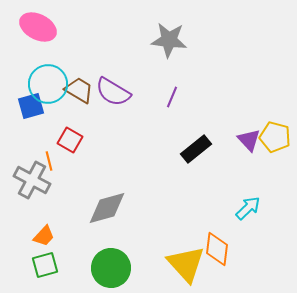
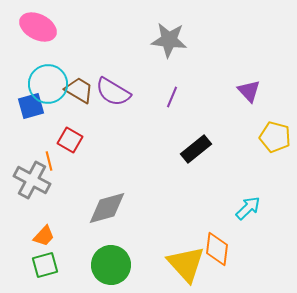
purple triangle: moved 49 px up
green circle: moved 3 px up
